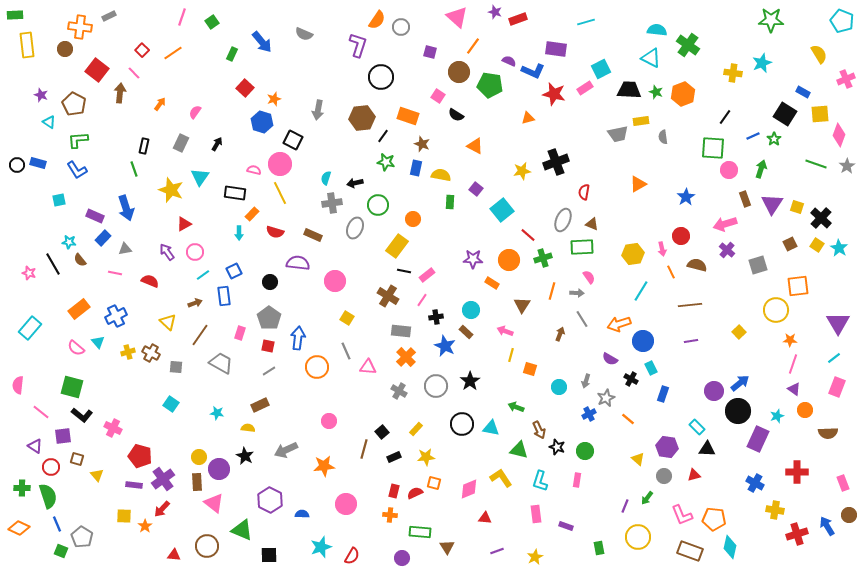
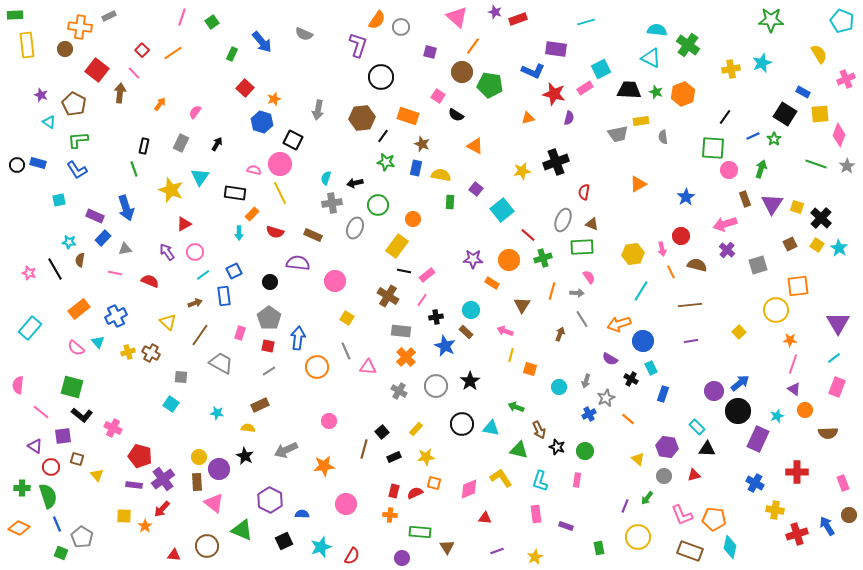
purple semicircle at (509, 61): moved 60 px right, 57 px down; rotated 80 degrees clockwise
brown circle at (459, 72): moved 3 px right
yellow cross at (733, 73): moved 2 px left, 4 px up; rotated 18 degrees counterclockwise
brown semicircle at (80, 260): rotated 48 degrees clockwise
black line at (53, 264): moved 2 px right, 5 px down
gray square at (176, 367): moved 5 px right, 10 px down
green square at (61, 551): moved 2 px down
black square at (269, 555): moved 15 px right, 14 px up; rotated 24 degrees counterclockwise
